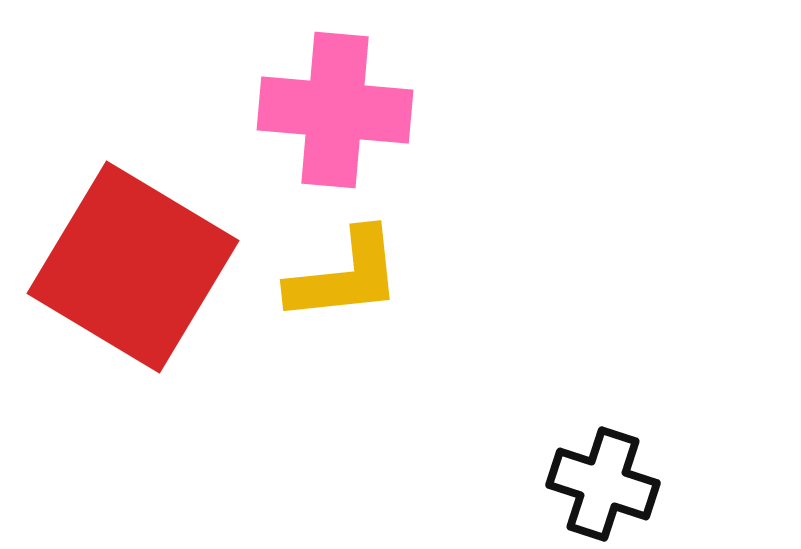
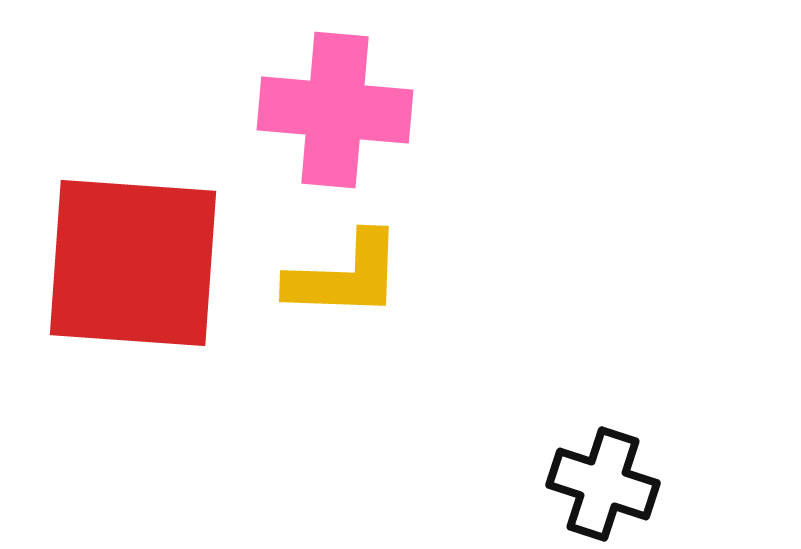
red square: moved 4 px up; rotated 27 degrees counterclockwise
yellow L-shape: rotated 8 degrees clockwise
